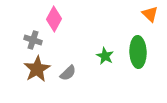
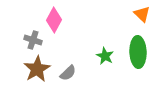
orange triangle: moved 8 px left
pink diamond: moved 1 px down
